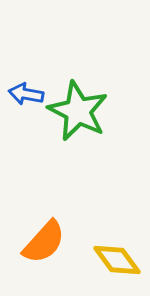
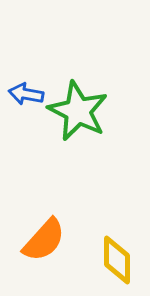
orange semicircle: moved 2 px up
yellow diamond: rotated 36 degrees clockwise
